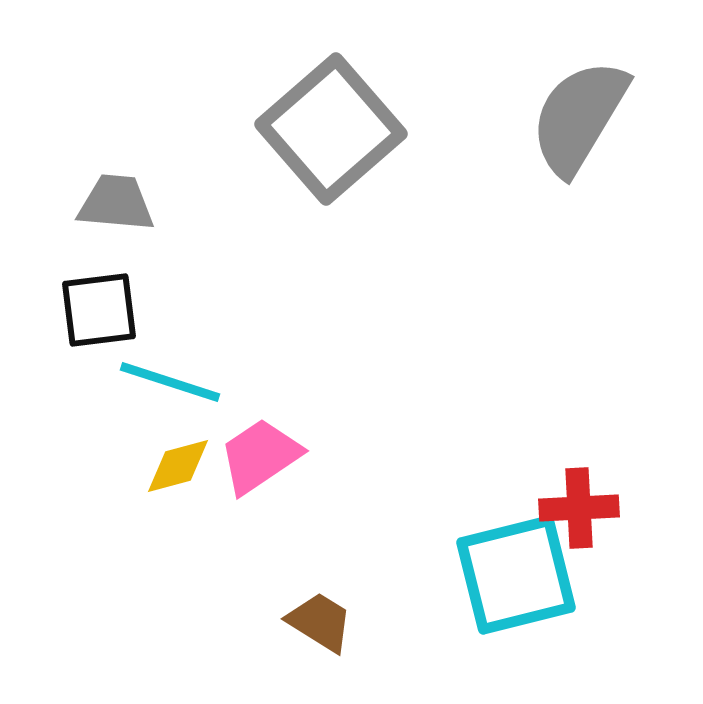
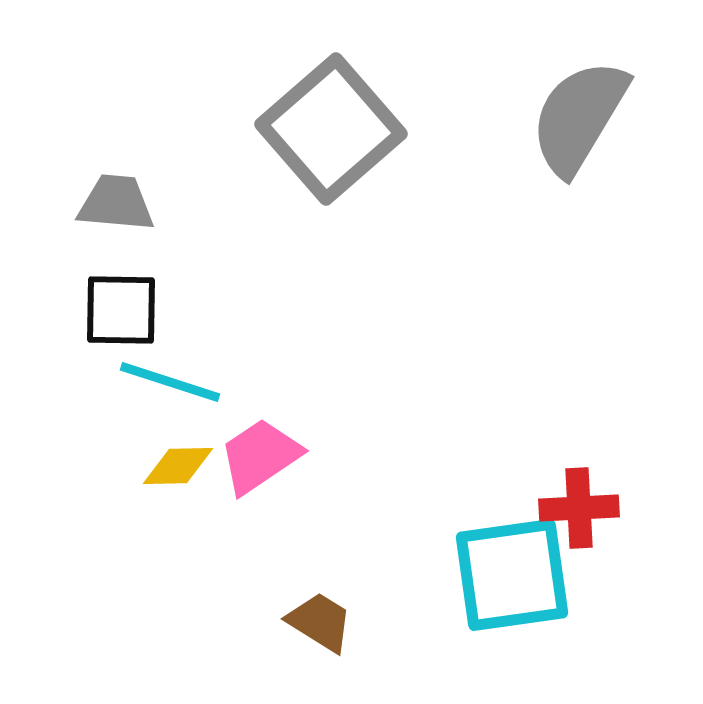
black square: moved 22 px right; rotated 8 degrees clockwise
yellow diamond: rotated 14 degrees clockwise
cyan square: moved 4 px left; rotated 6 degrees clockwise
